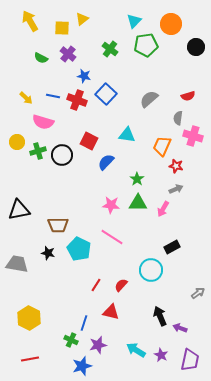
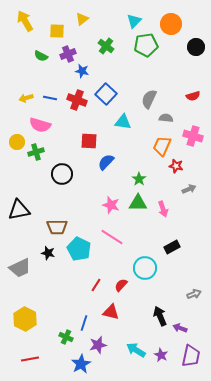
yellow arrow at (30, 21): moved 5 px left
yellow square at (62, 28): moved 5 px left, 3 px down
green cross at (110, 49): moved 4 px left, 3 px up
purple cross at (68, 54): rotated 28 degrees clockwise
green semicircle at (41, 58): moved 2 px up
blue star at (84, 76): moved 2 px left, 5 px up
blue line at (53, 96): moved 3 px left, 2 px down
red semicircle at (188, 96): moved 5 px right
yellow arrow at (26, 98): rotated 120 degrees clockwise
gray semicircle at (149, 99): rotated 24 degrees counterclockwise
gray semicircle at (178, 118): moved 12 px left; rotated 88 degrees clockwise
pink semicircle at (43, 122): moved 3 px left, 3 px down
cyan triangle at (127, 135): moved 4 px left, 13 px up
red square at (89, 141): rotated 24 degrees counterclockwise
green cross at (38, 151): moved 2 px left, 1 px down
black circle at (62, 155): moved 19 px down
green star at (137, 179): moved 2 px right
gray arrow at (176, 189): moved 13 px right
pink star at (111, 205): rotated 12 degrees clockwise
pink arrow at (163, 209): rotated 49 degrees counterclockwise
brown trapezoid at (58, 225): moved 1 px left, 2 px down
gray trapezoid at (17, 264): moved 3 px right, 4 px down; rotated 145 degrees clockwise
cyan circle at (151, 270): moved 6 px left, 2 px up
gray arrow at (198, 293): moved 4 px left, 1 px down; rotated 16 degrees clockwise
yellow hexagon at (29, 318): moved 4 px left, 1 px down
green cross at (71, 340): moved 5 px left, 3 px up
purple trapezoid at (190, 360): moved 1 px right, 4 px up
blue star at (82, 366): moved 1 px left, 2 px up; rotated 12 degrees counterclockwise
